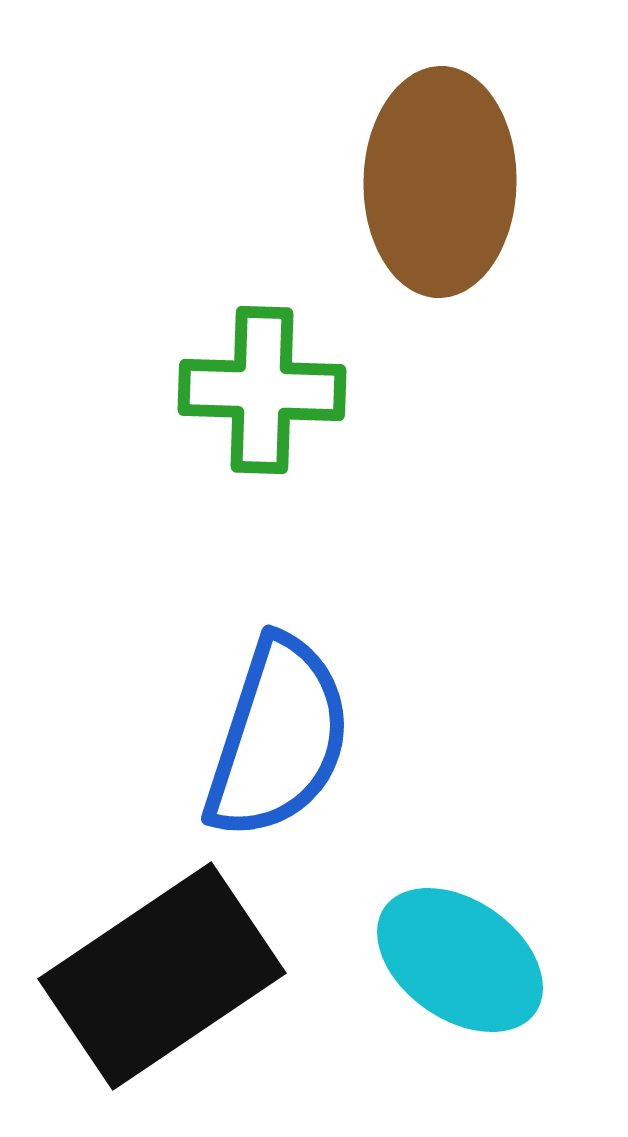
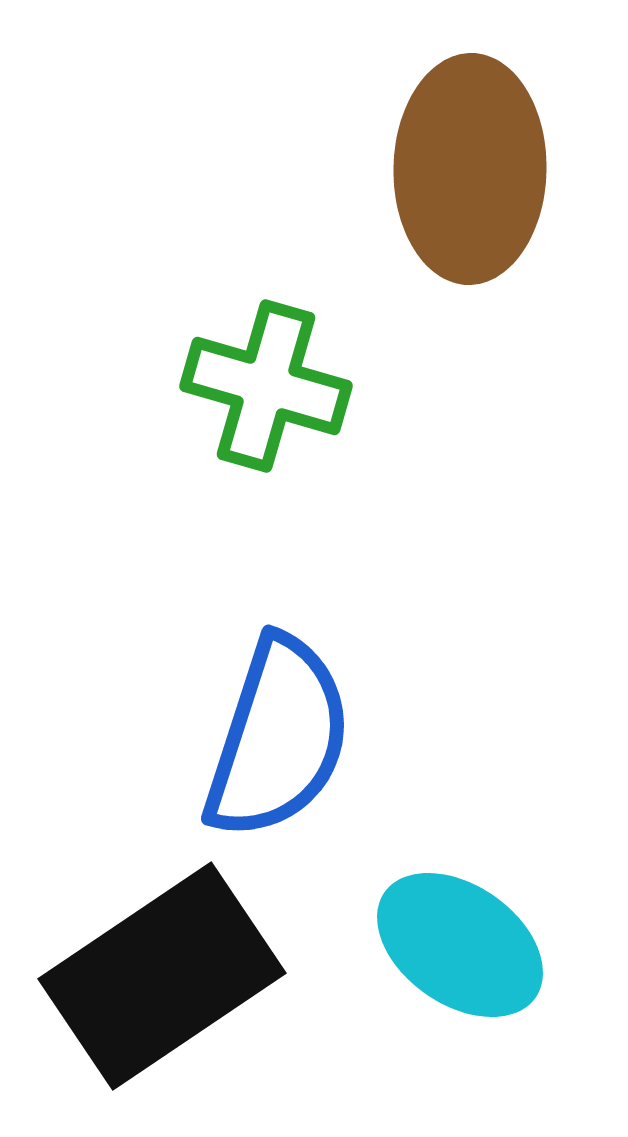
brown ellipse: moved 30 px right, 13 px up
green cross: moved 4 px right, 4 px up; rotated 14 degrees clockwise
cyan ellipse: moved 15 px up
